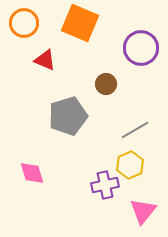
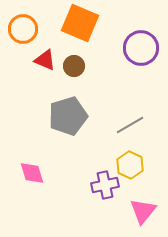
orange circle: moved 1 px left, 6 px down
brown circle: moved 32 px left, 18 px up
gray line: moved 5 px left, 5 px up
yellow hexagon: rotated 12 degrees counterclockwise
